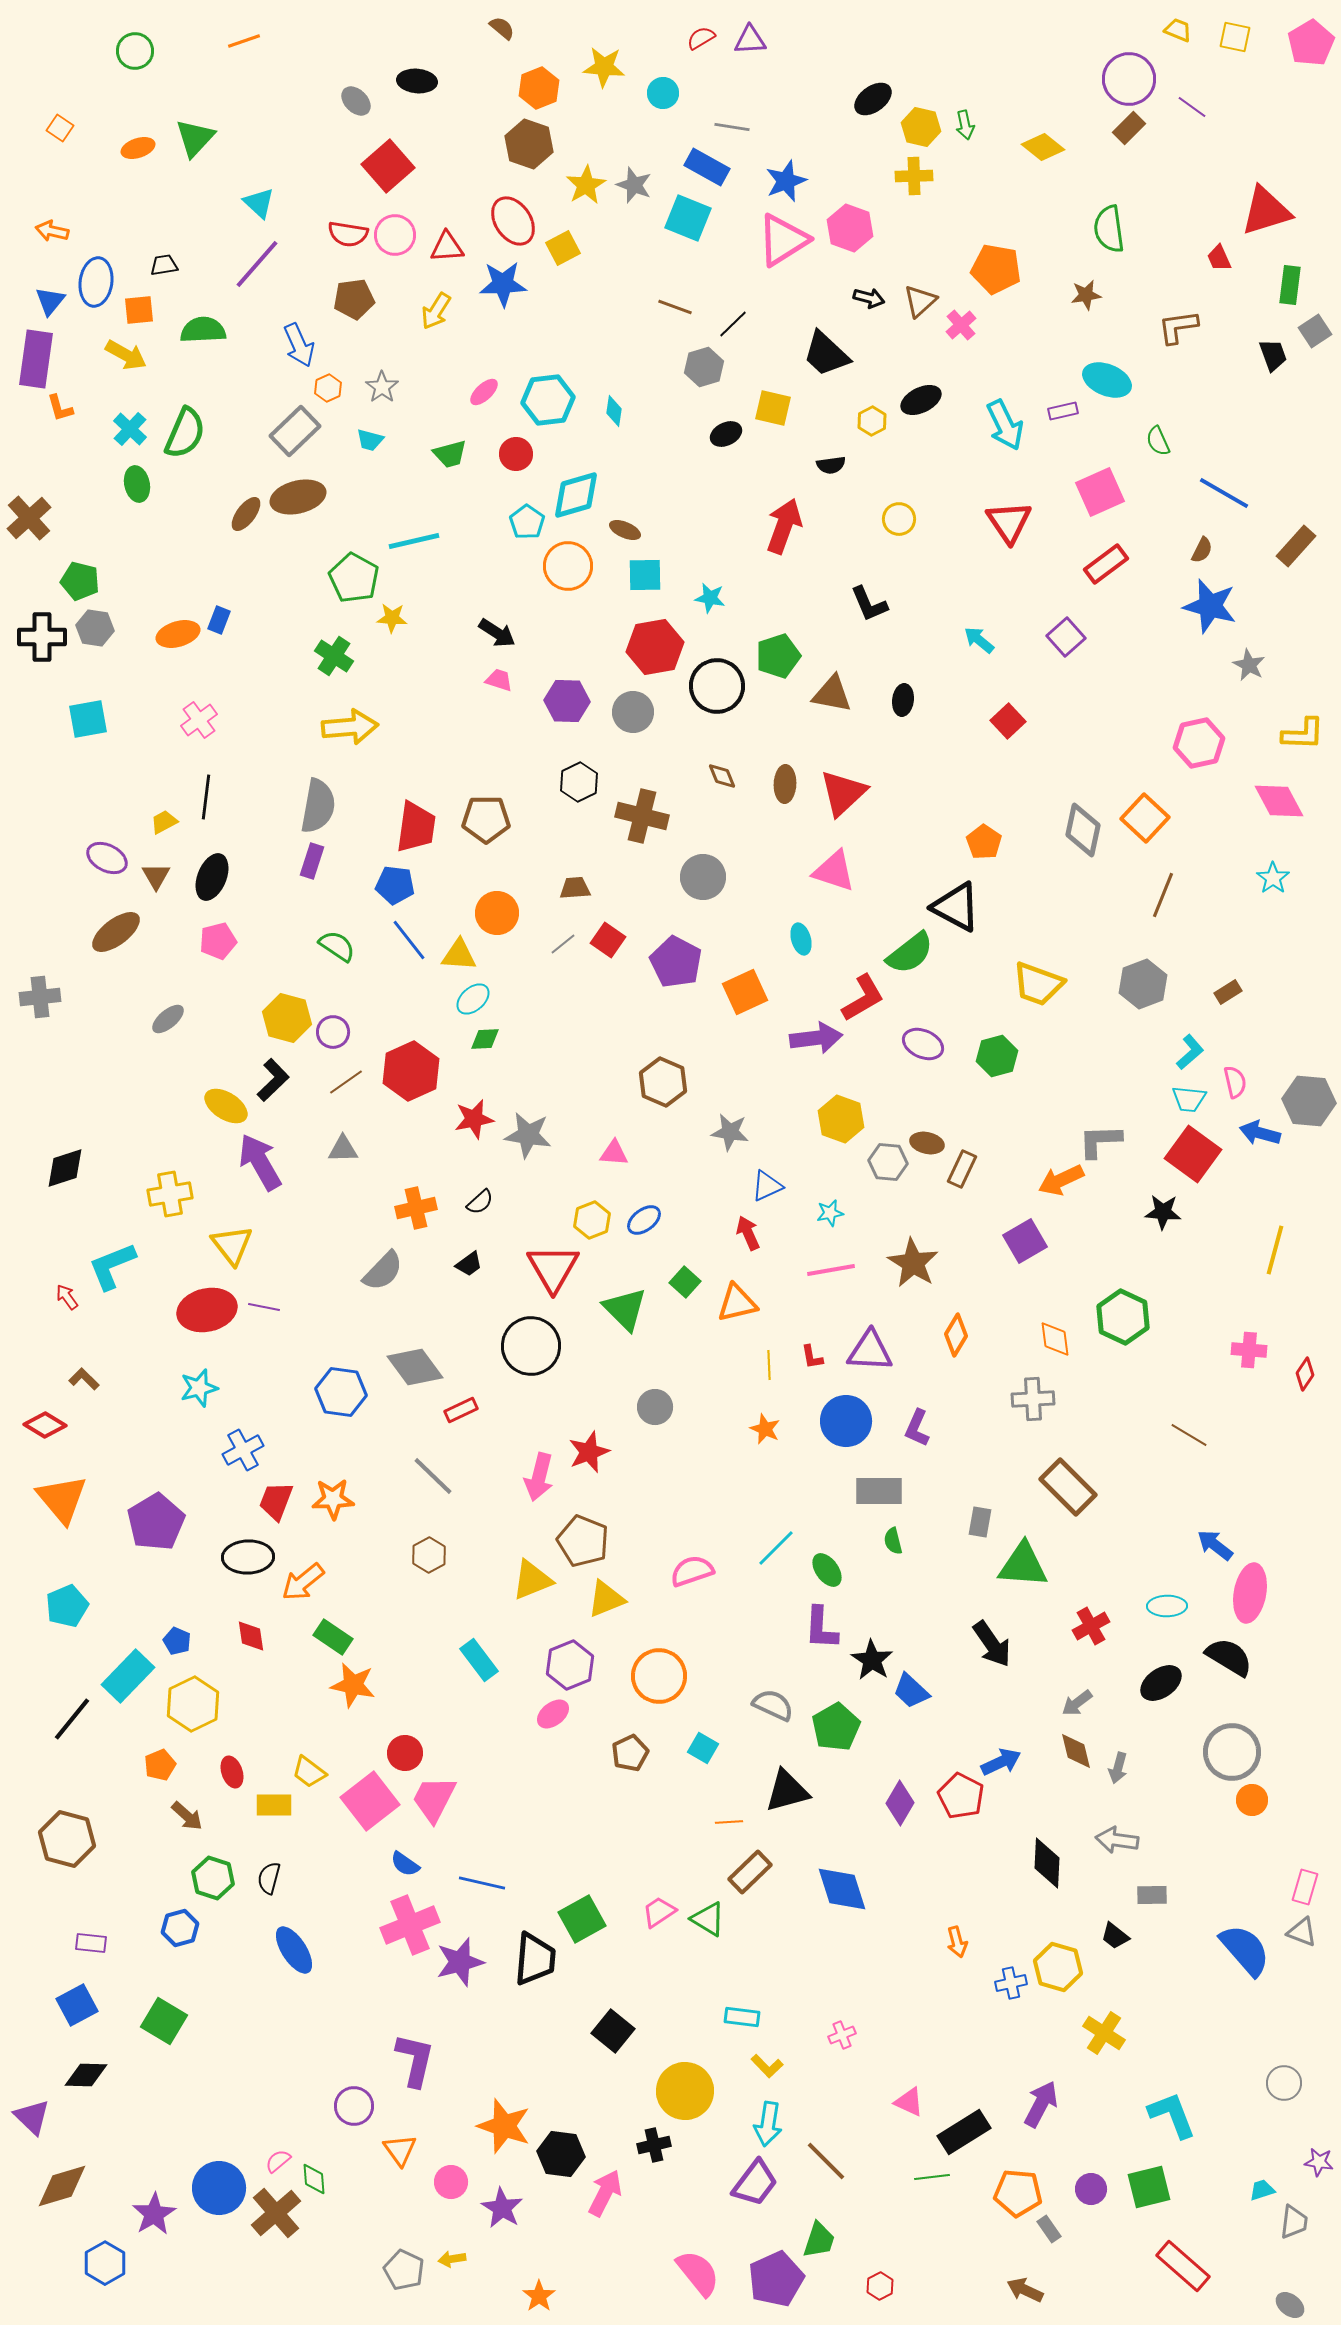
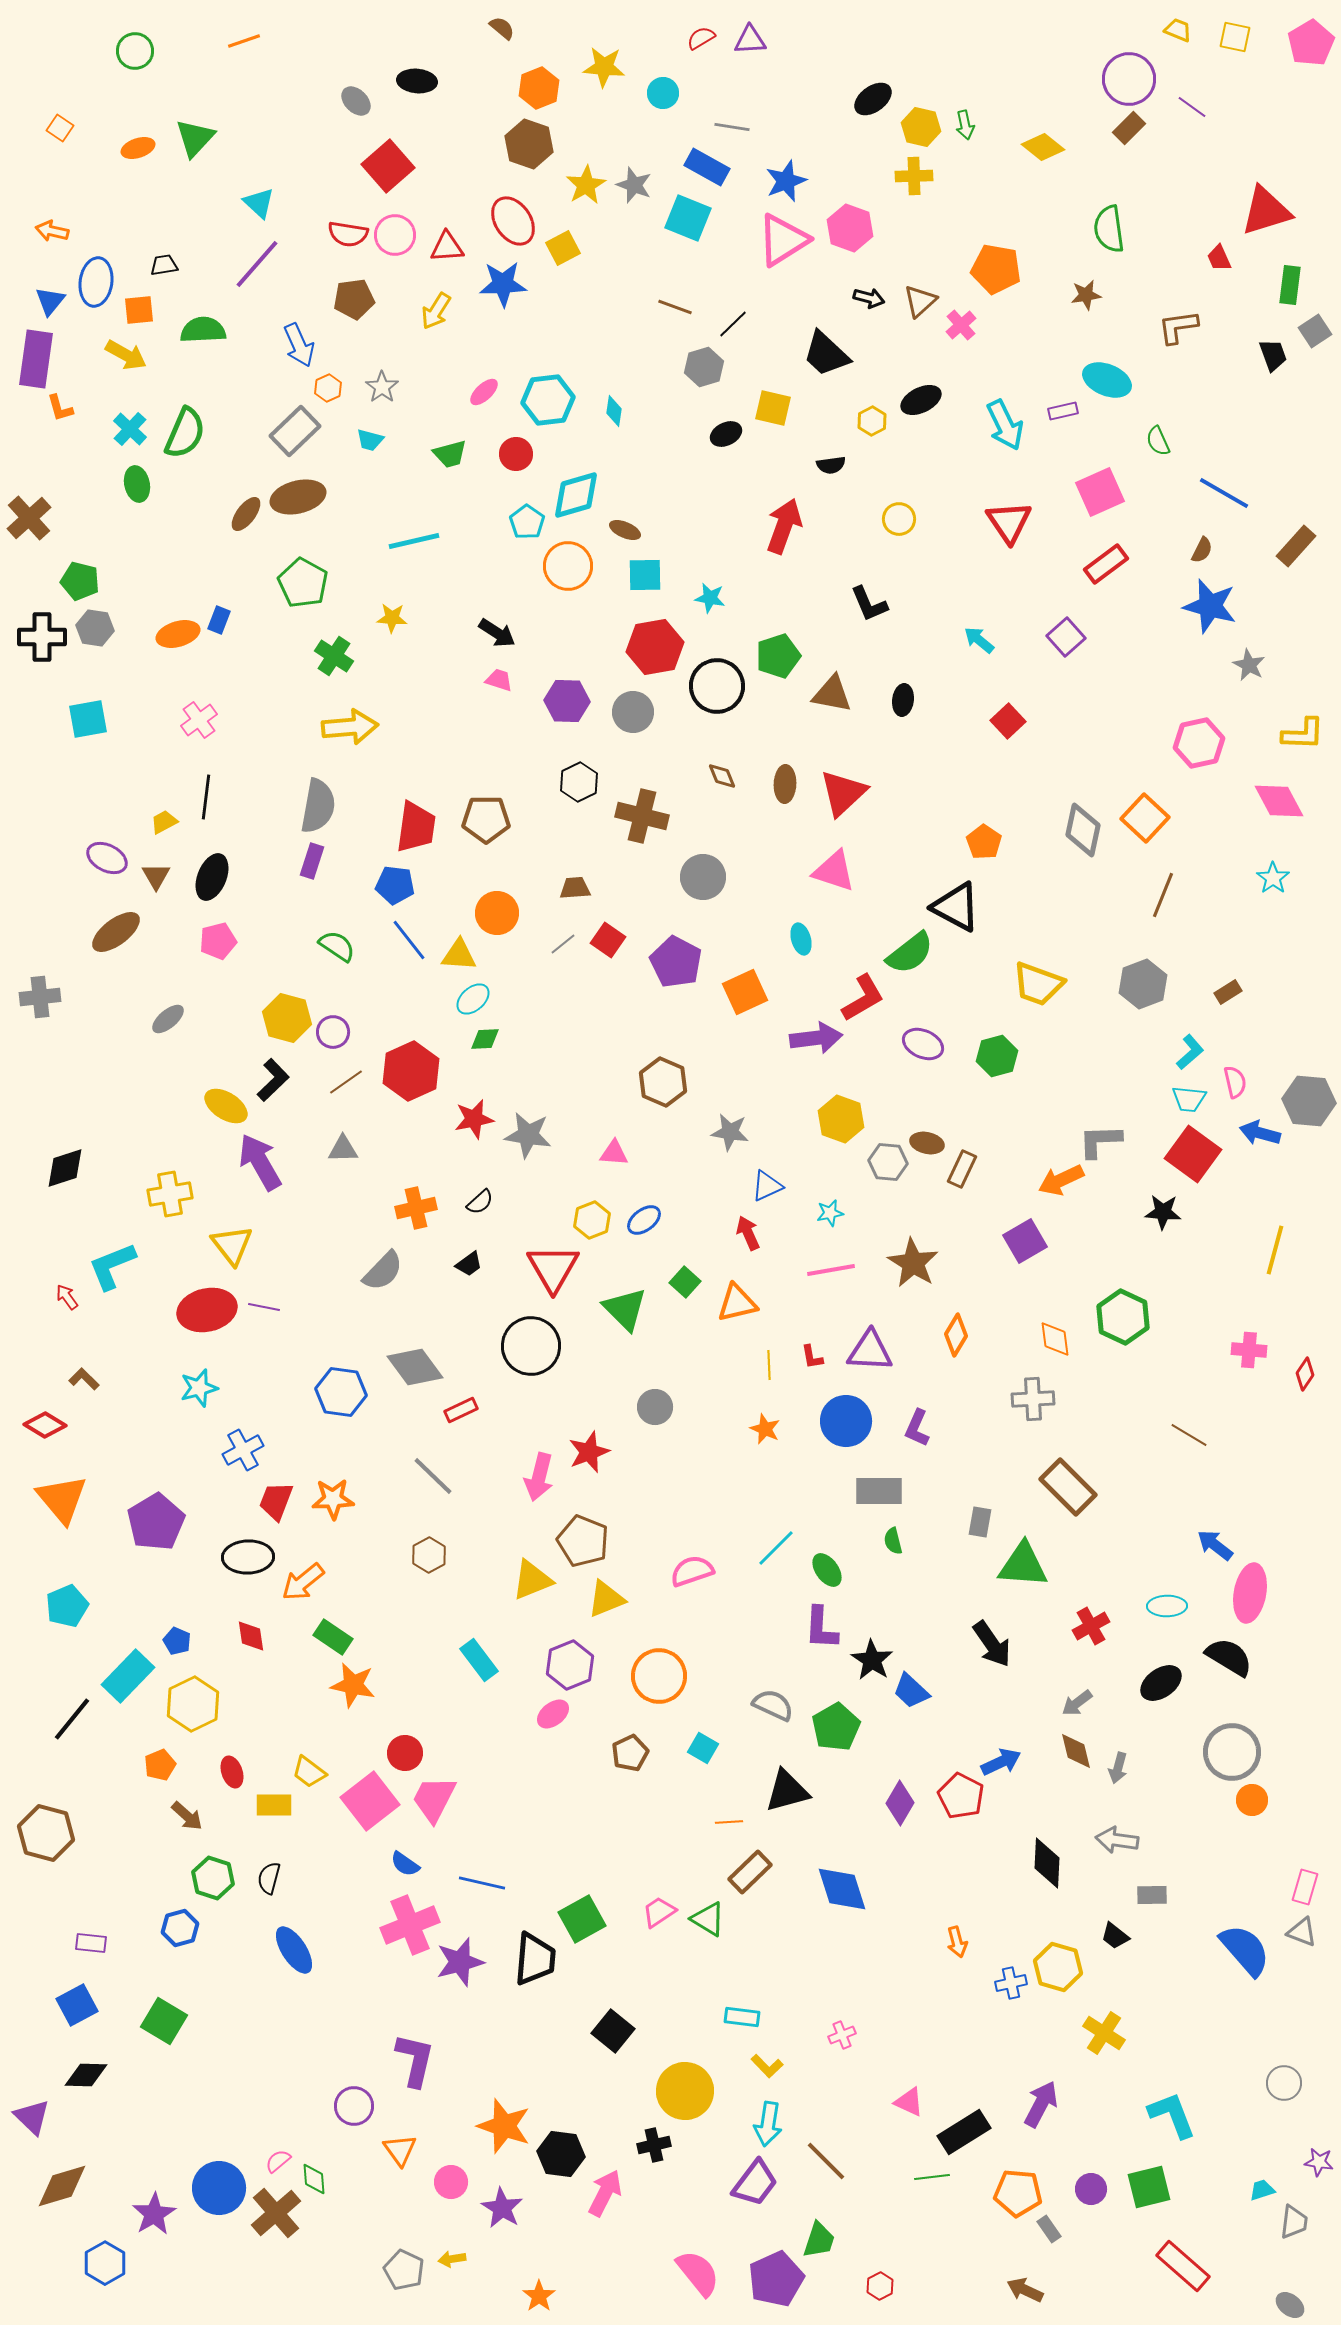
green pentagon at (354, 578): moved 51 px left, 5 px down
brown hexagon at (67, 1839): moved 21 px left, 6 px up
